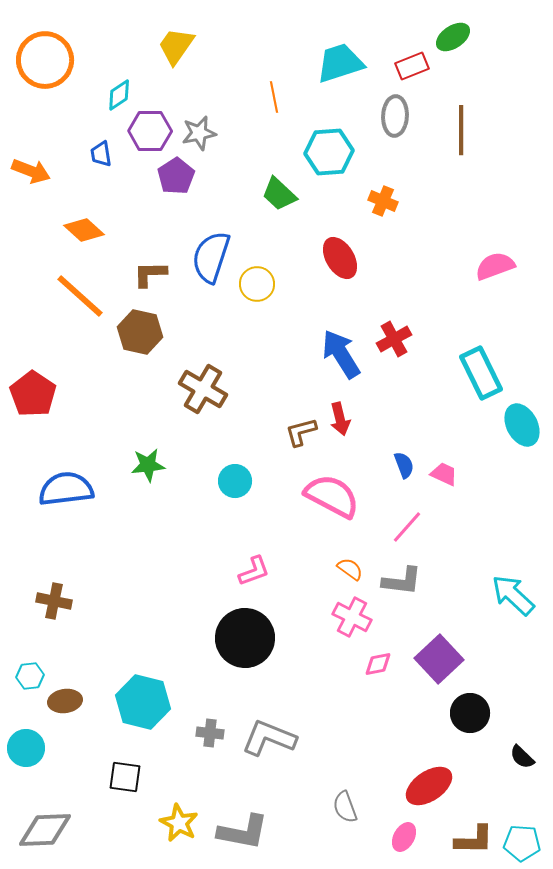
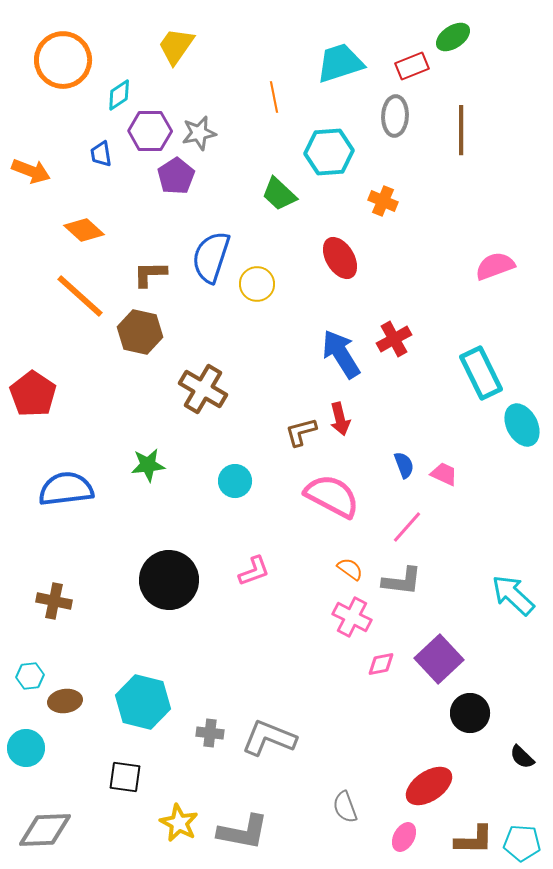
orange circle at (45, 60): moved 18 px right
black circle at (245, 638): moved 76 px left, 58 px up
pink diamond at (378, 664): moved 3 px right
